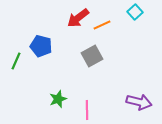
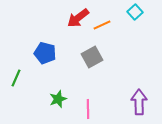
blue pentagon: moved 4 px right, 7 px down
gray square: moved 1 px down
green line: moved 17 px down
purple arrow: rotated 105 degrees counterclockwise
pink line: moved 1 px right, 1 px up
